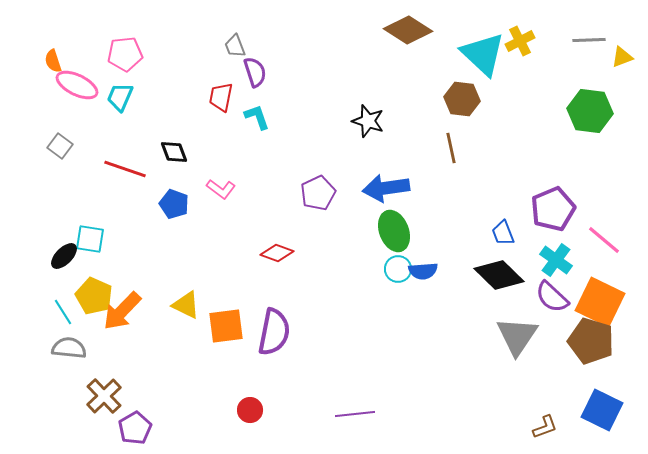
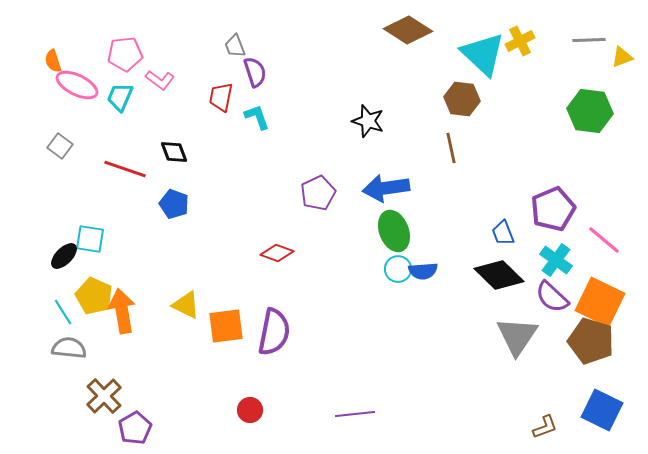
pink L-shape at (221, 189): moved 61 px left, 109 px up
orange arrow at (122, 311): rotated 126 degrees clockwise
